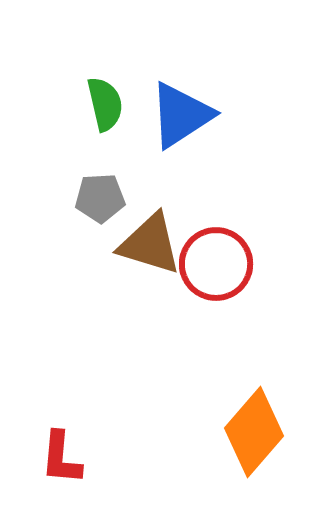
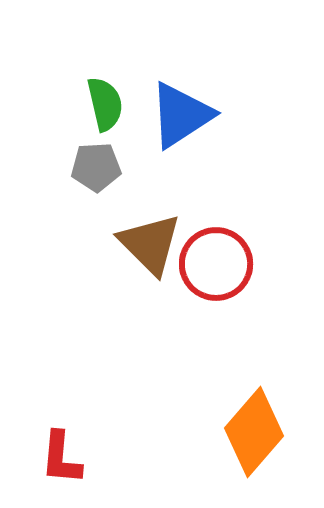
gray pentagon: moved 4 px left, 31 px up
brown triangle: rotated 28 degrees clockwise
